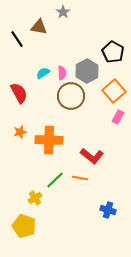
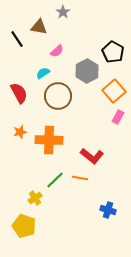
pink semicircle: moved 5 px left, 22 px up; rotated 48 degrees clockwise
brown circle: moved 13 px left
